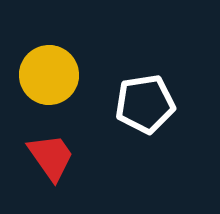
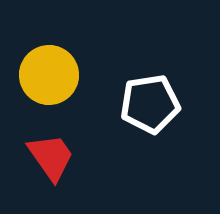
white pentagon: moved 5 px right
